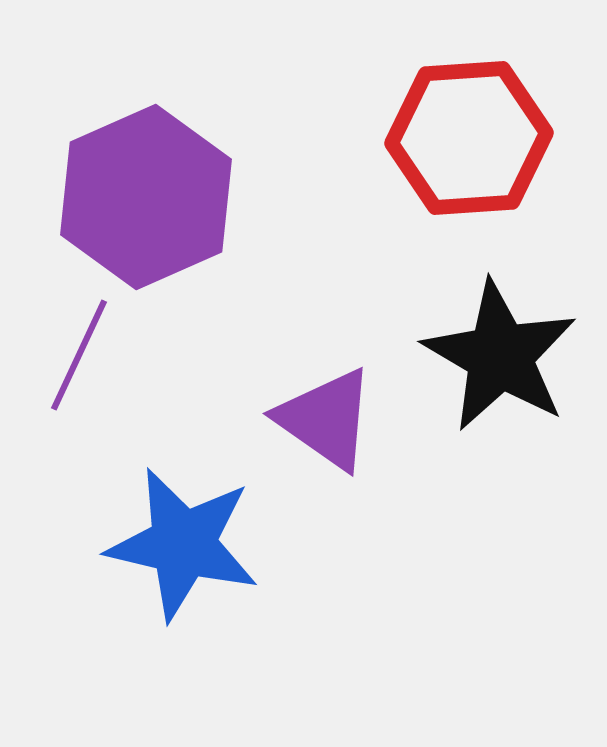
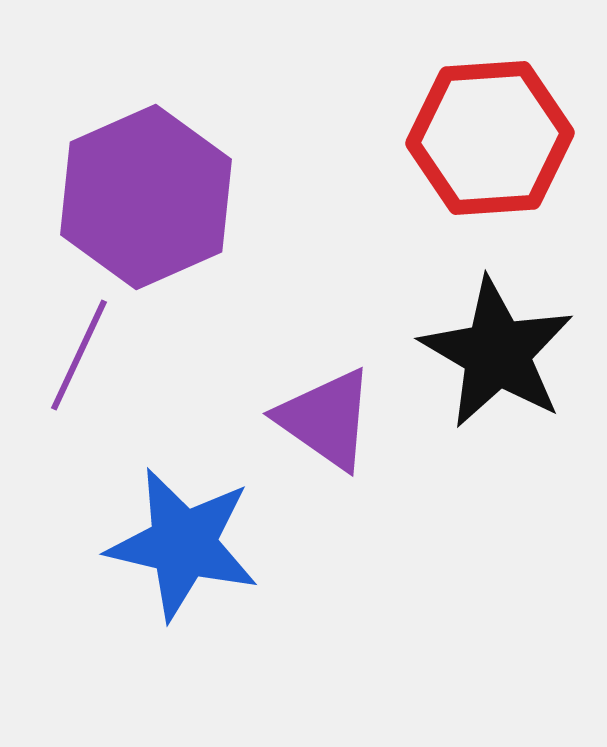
red hexagon: moved 21 px right
black star: moved 3 px left, 3 px up
